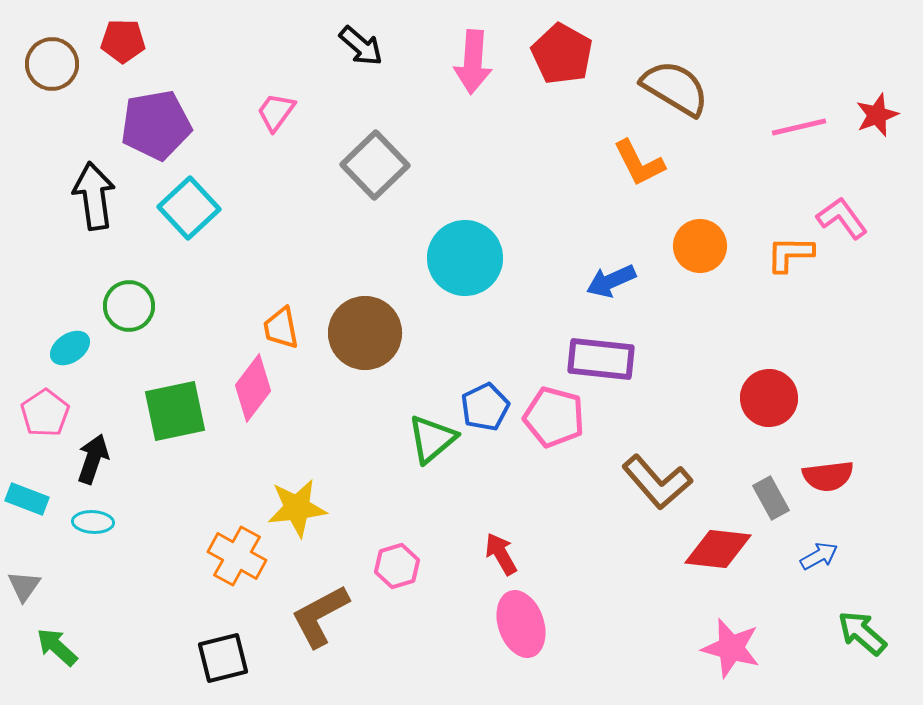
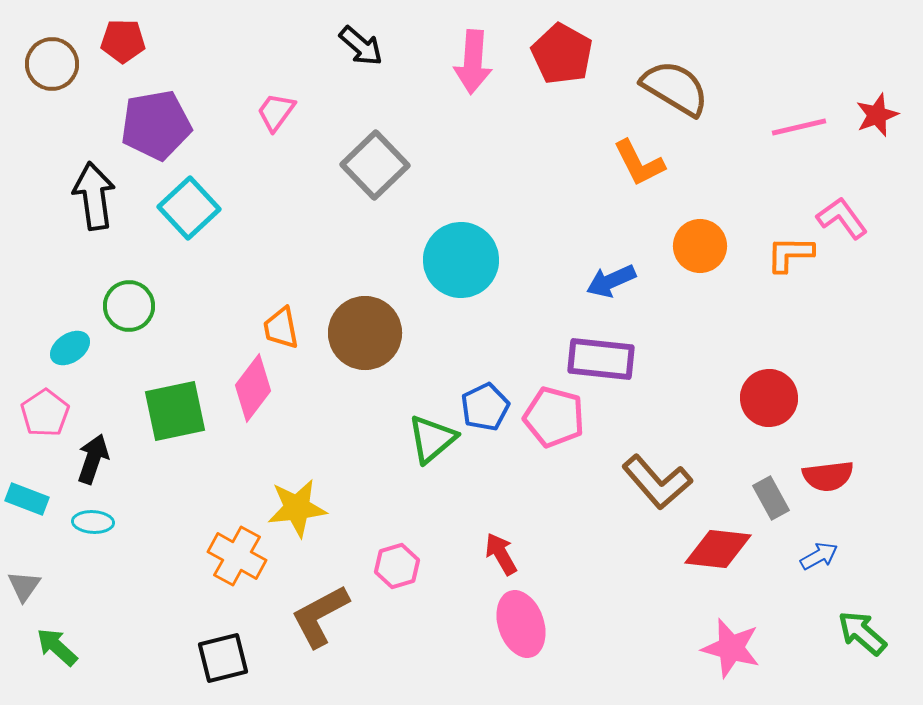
cyan circle at (465, 258): moved 4 px left, 2 px down
